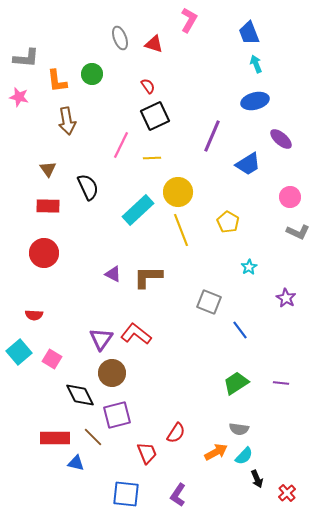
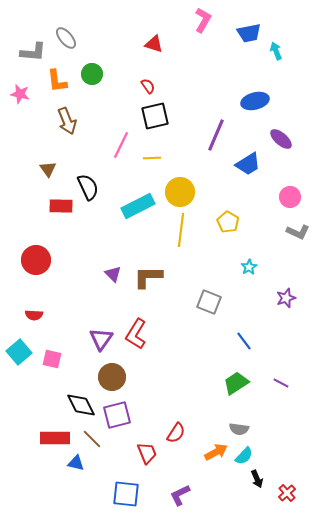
pink L-shape at (189, 20): moved 14 px right
blue trapezoid at (249, 33): rotated 80 degrees counterclockwise
gray ellipse at (120, 38): moved 54 px left; rotated 20 degrees counterclockwise
gray L-shape at (26, 58): moved 7 px right, 6 px up
cyan arrow at (256, 64): moved 20 px right, 13 px up
pink star at (19, 97): moved 1 px right, 3 px up
black square at (155, 116): rotated 12 degrees clockwise
brown arrow at (67, 121): rotated 12 degrees counterclockwise
purple line at (212, 136): moved 4 px right, 1 px up
yellow circle at (178, 192): moved 2 px right
red rectangle at (48, 206): moved 13 px right
cyan rectangle at (138, 210): moved 4 px up; rotated 16 degrees clockwise
yellow line at (181, 230): rotated 28 degrees clockwise
red circle at (44, 253): moved 8 px left, 7 px down
purple triangle at (113, 274): rotated 18 degrees clockwise
purple star at (286, 298): rotated 24 degrees clockwise
blue line at (240, 330): moved 4 px right, 11 px down
red L-shape at (136, 334): rotated 96 degrees counterclockwise
pink square at (52, 359): rotated 18 degrees counterclockwise
brown circle at (112, 373): moved 4 px down
purple line at (281, 383): rotated 21 degrees clockwise
black diamond at (80, 395): moved 1 px right, 10 px down
brown line at (93, 437): moved 1 px left, 2 px down
purple L-shape at (178, 495): moved 2 px right; rotated 30 degrees clockwise
